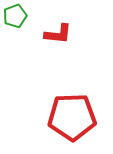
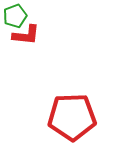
red L-shape: moved 32 px left, 1 px down
